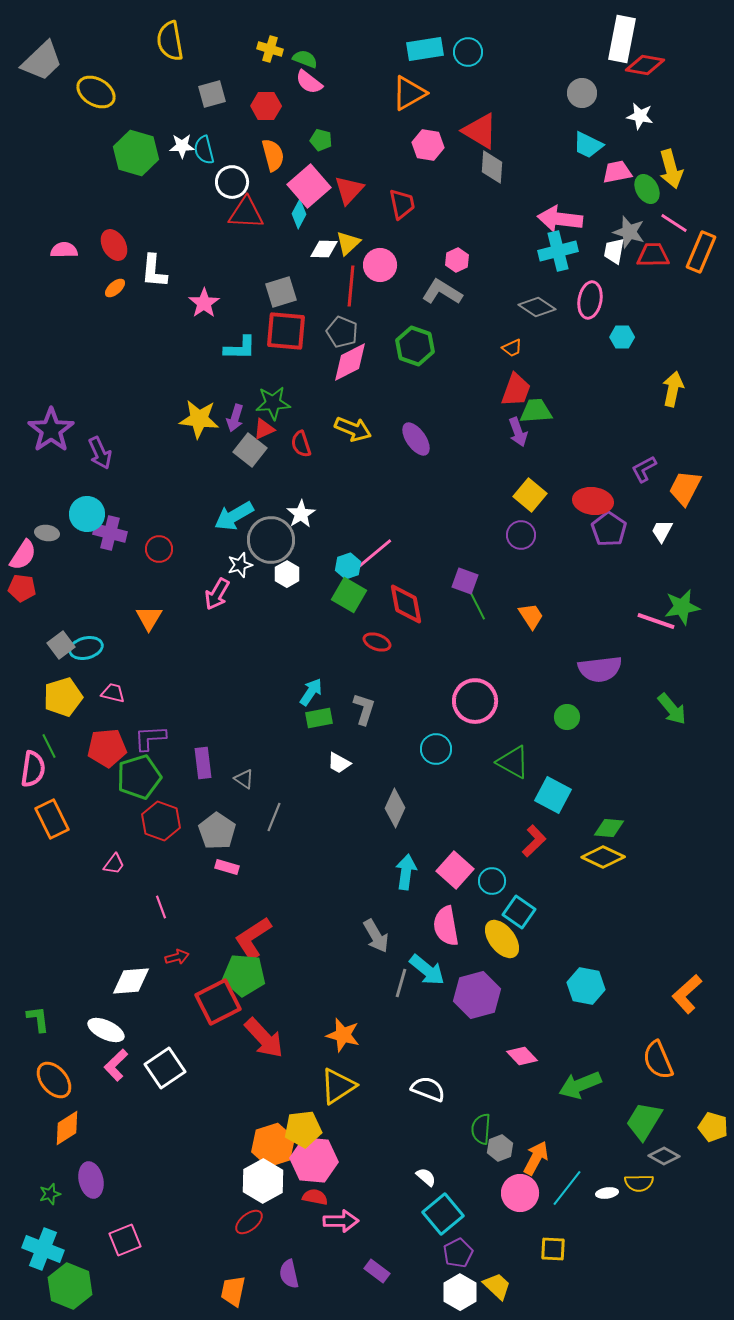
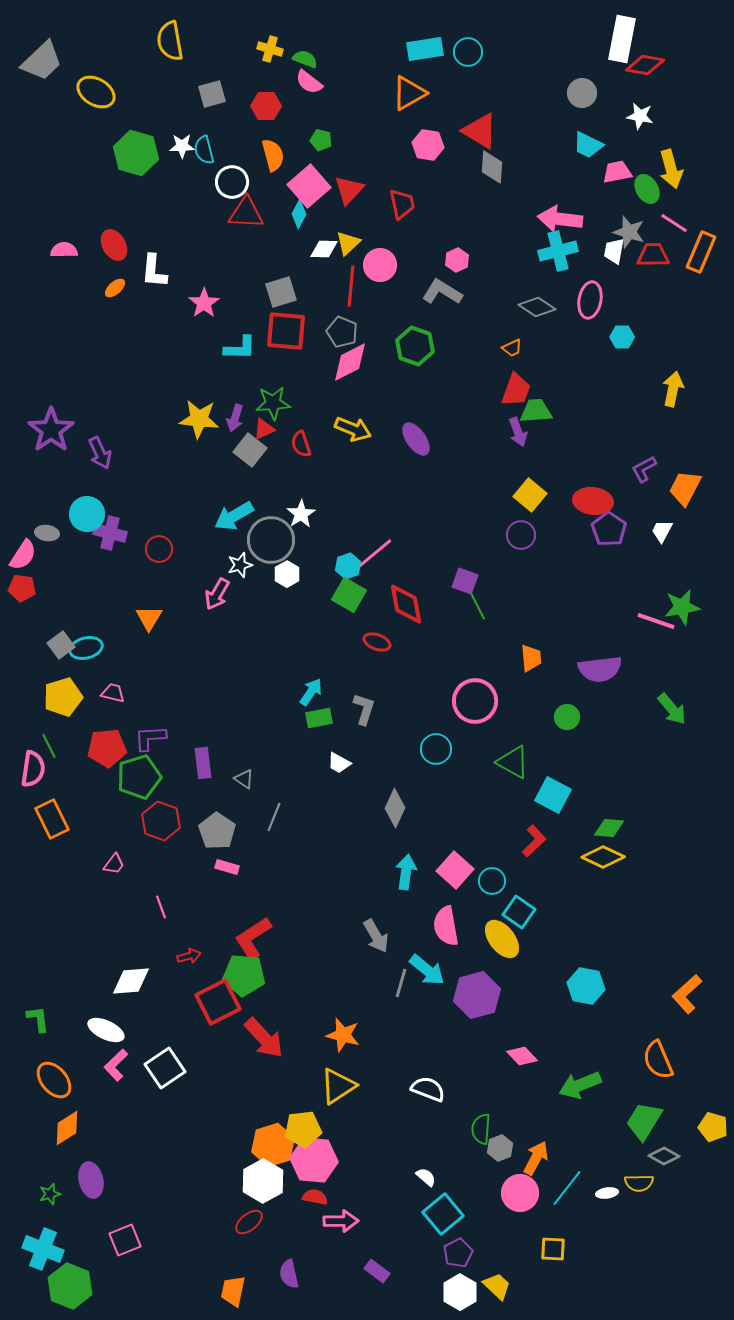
orange trapezoid at (531, 616): moved 42 px down; rotated 28 degrees clockwise
red arrow at (177, 957): moved 12 px right, 1 px up
